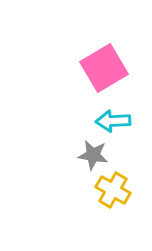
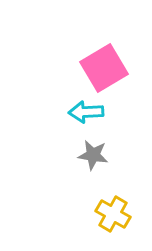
cyan arrow: moved 27 px left, 9 px up
yellow cross: moved 24 px down
